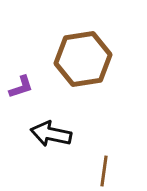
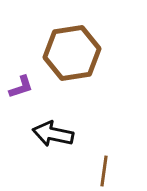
brown hexagon: moved 11 px left, 6 px up
black arrow: moved 2 px right
